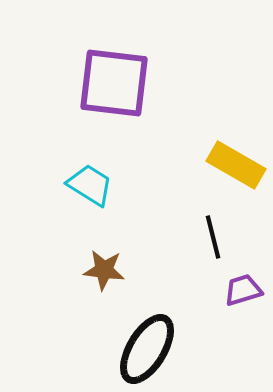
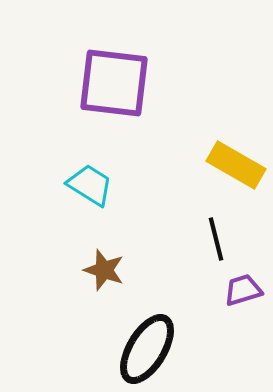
black line: moved 3 px right, 2 px down
brown star: rotated 12 degrees clockwise
